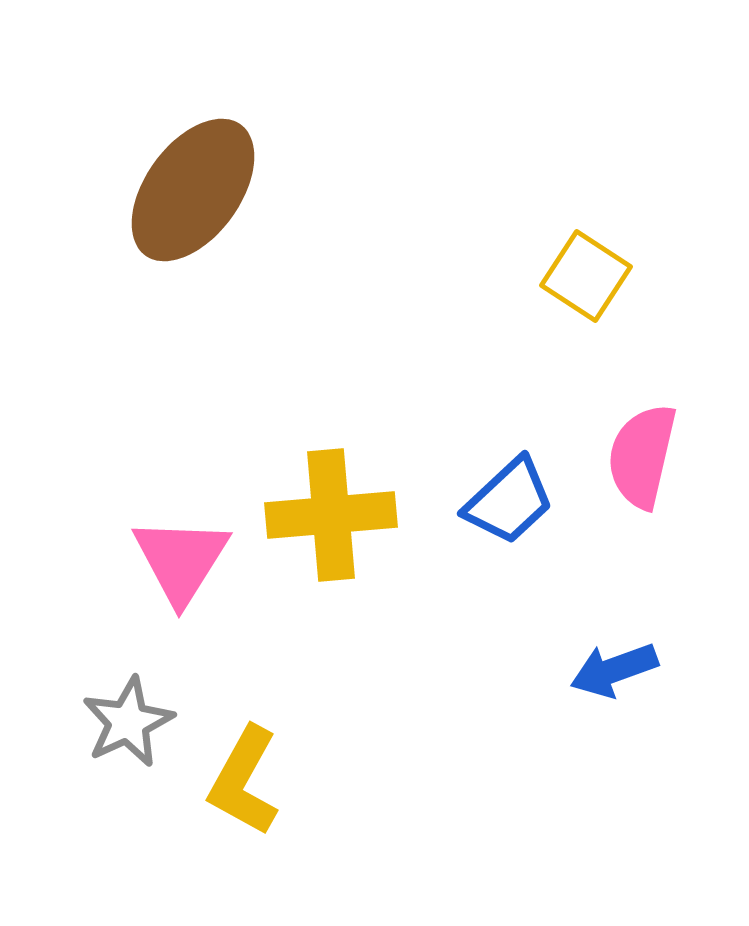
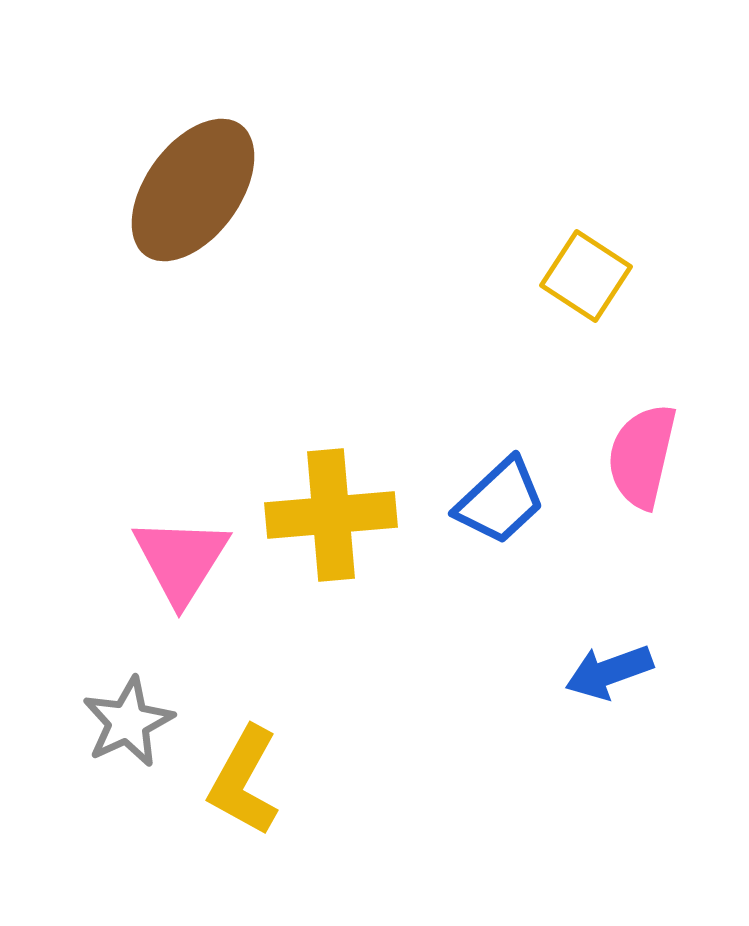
blue trapezoid: moved 9 px left
blue arrow: moved 5 px left, 2 px down
